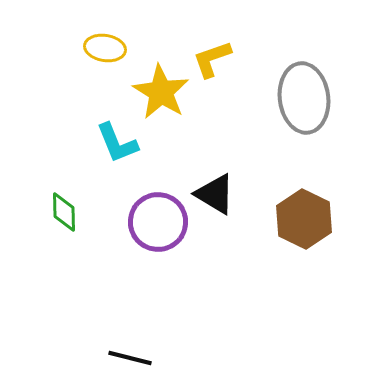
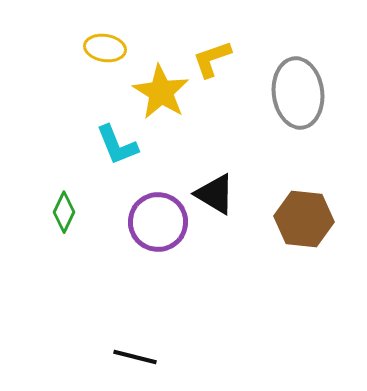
gray ellipse: moved 6 px left, 5 px up
cyan L-shape: moved 2 px down
green diamond: rotated 27 degrees clockwise
brown hexagon: rotated 20 degrees counterclockwise
black line: moved 5 px right, 1 px up
